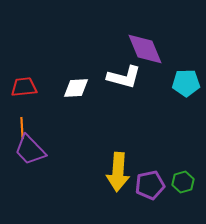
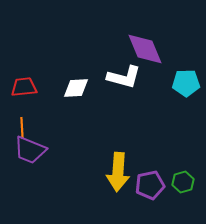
purple trapezoid: rotated 24 degrees counterclockwise
